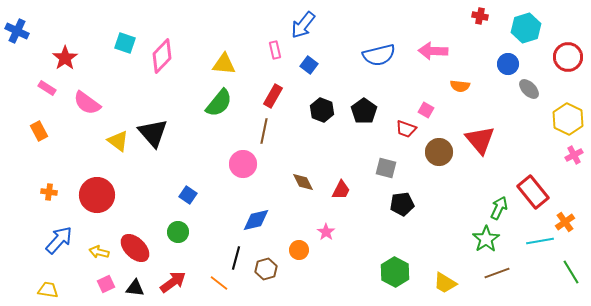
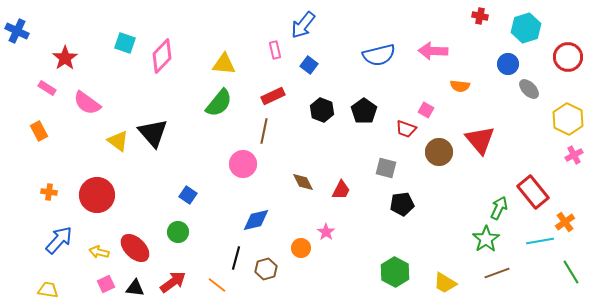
red rectangle at (273, 96): rotated 35 degrees clockwise
orange circle at (299, 250): moved 2 px right, 2 px up
orange line at (219, 283): moved 2 px left, 2 px down
